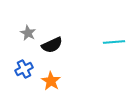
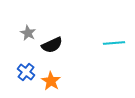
cyan line: moved 1 px down
blue cross: moved 2 px right, 3 px down; rotated 24 degrees counterclockwise
